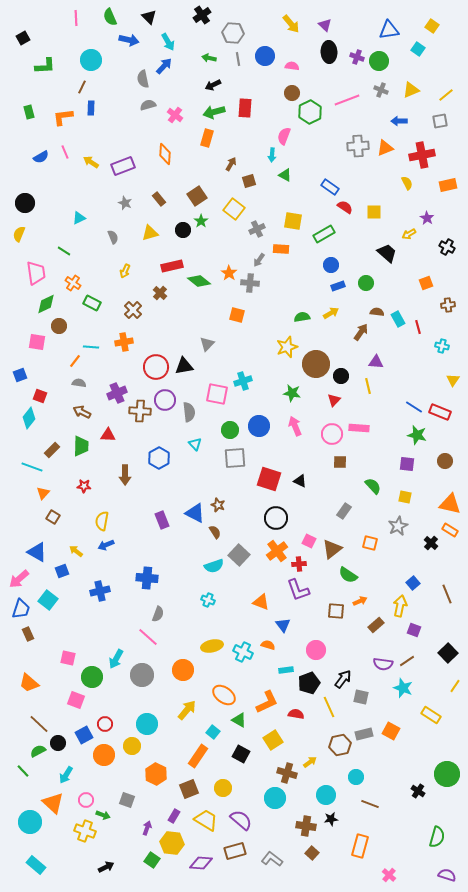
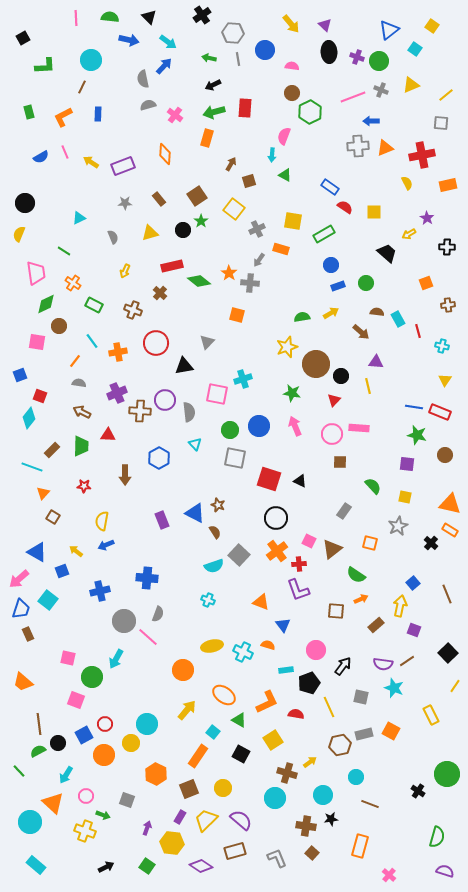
green semicircle at (110, 17): rotated 120 degrees clockwise
blue triangle at (389, 30): rotated 30 degrees counterclockwise
cyan arrow at (168, 42): rotated 24 degrees counterclockwise
cyan square at (418, 49): moved 3 px left
blue circle at (265, 56): moved 6 px up
yellow triangle at (411, 90): moved 5 px up
pink line at (347, 100): moved 6 px right, 3 px up
blue rectangle at (91, 108): moved 7 px right, 6 px down
orange L-shape at (63, 117): rotated 20 degrees counterclockwise
blue arrow at (399, 121): moved 28 px left
gray square at (440, 121): moved 1 px right, 2 px down; rotated 14 degrees clockwise
gray star at (125, 203): rotated 24 degrees counterclockwise
black cross at (447, 247): rotated 28 degrees counterclockwise
orange rectangle at (281, 249): rotated 14 degrees clockwise
green rectangle at (92, 303): moved 2 px right, 2 px down
brown cross at (133, 310): rotated 24 degrees counterclockwise
red line at (418, 327): moved 4 px down
brown arrow at (361, 332): rotated 96 degrees clockwise
orange cross at (124, 342): moved 6 px left, 10 px down
gray triangle at (207, 344): moved 2 px up
cyan line at (91, 347): moved 1 px right, 6 px up; rotated 49 degrees clockwise
red circle at (156, 367): moved 24 px up
yellow triangle at (453, 380): moved 8 px left
cyan cross at (243, 381): moved 2 px up
blue line at (414, 407): rotated 24 degrees counterclockwise
gray square at (235, 458): rotated 15 degrees clockwise
brown circle at (445, 461): moved 6 px up
green semicircle at (348, 575): moved 8 px right
orange arrow at (360, 601): moved 1 px right, 2 px up
gray circle at (142, 675): moved 18 px left, 54 px up
black arrow at (343, 679): moved 13 px up
orange trapezoid at (29, 683): moved 6 px left, 1 px up
cyan star at (403, 688): moved 9 px left
yellow rectangle at (431, 715): rotated 30 degrees clockwise
brown line at (39, 724): rotated 40 degrees clockwise
yellow circle at (132, 746): moved 1 px left, 3 px up
green line at (23, 771): moved 4 px left
cyan circle at (326, 795): moved 3 px left
pink circle at (86, 800): moved 4 px up
purple rectangle at (174, 816): moved 6 px right, 1 px down
yellow trapezoid at (206, 820): rotated 75 degrees counterclockwise
gray L-shape at (272, 859): moved 5 px right, 1 px up; rotated 30 degrees clockwise
green square at (152, 860): moved 5 px left, 6 px down
purple diamond at (201, 863): moved 3 px down; rotated 30 degrees clockwise
purple semicircle at (447, 875): moved 2 px left, 4 px up
